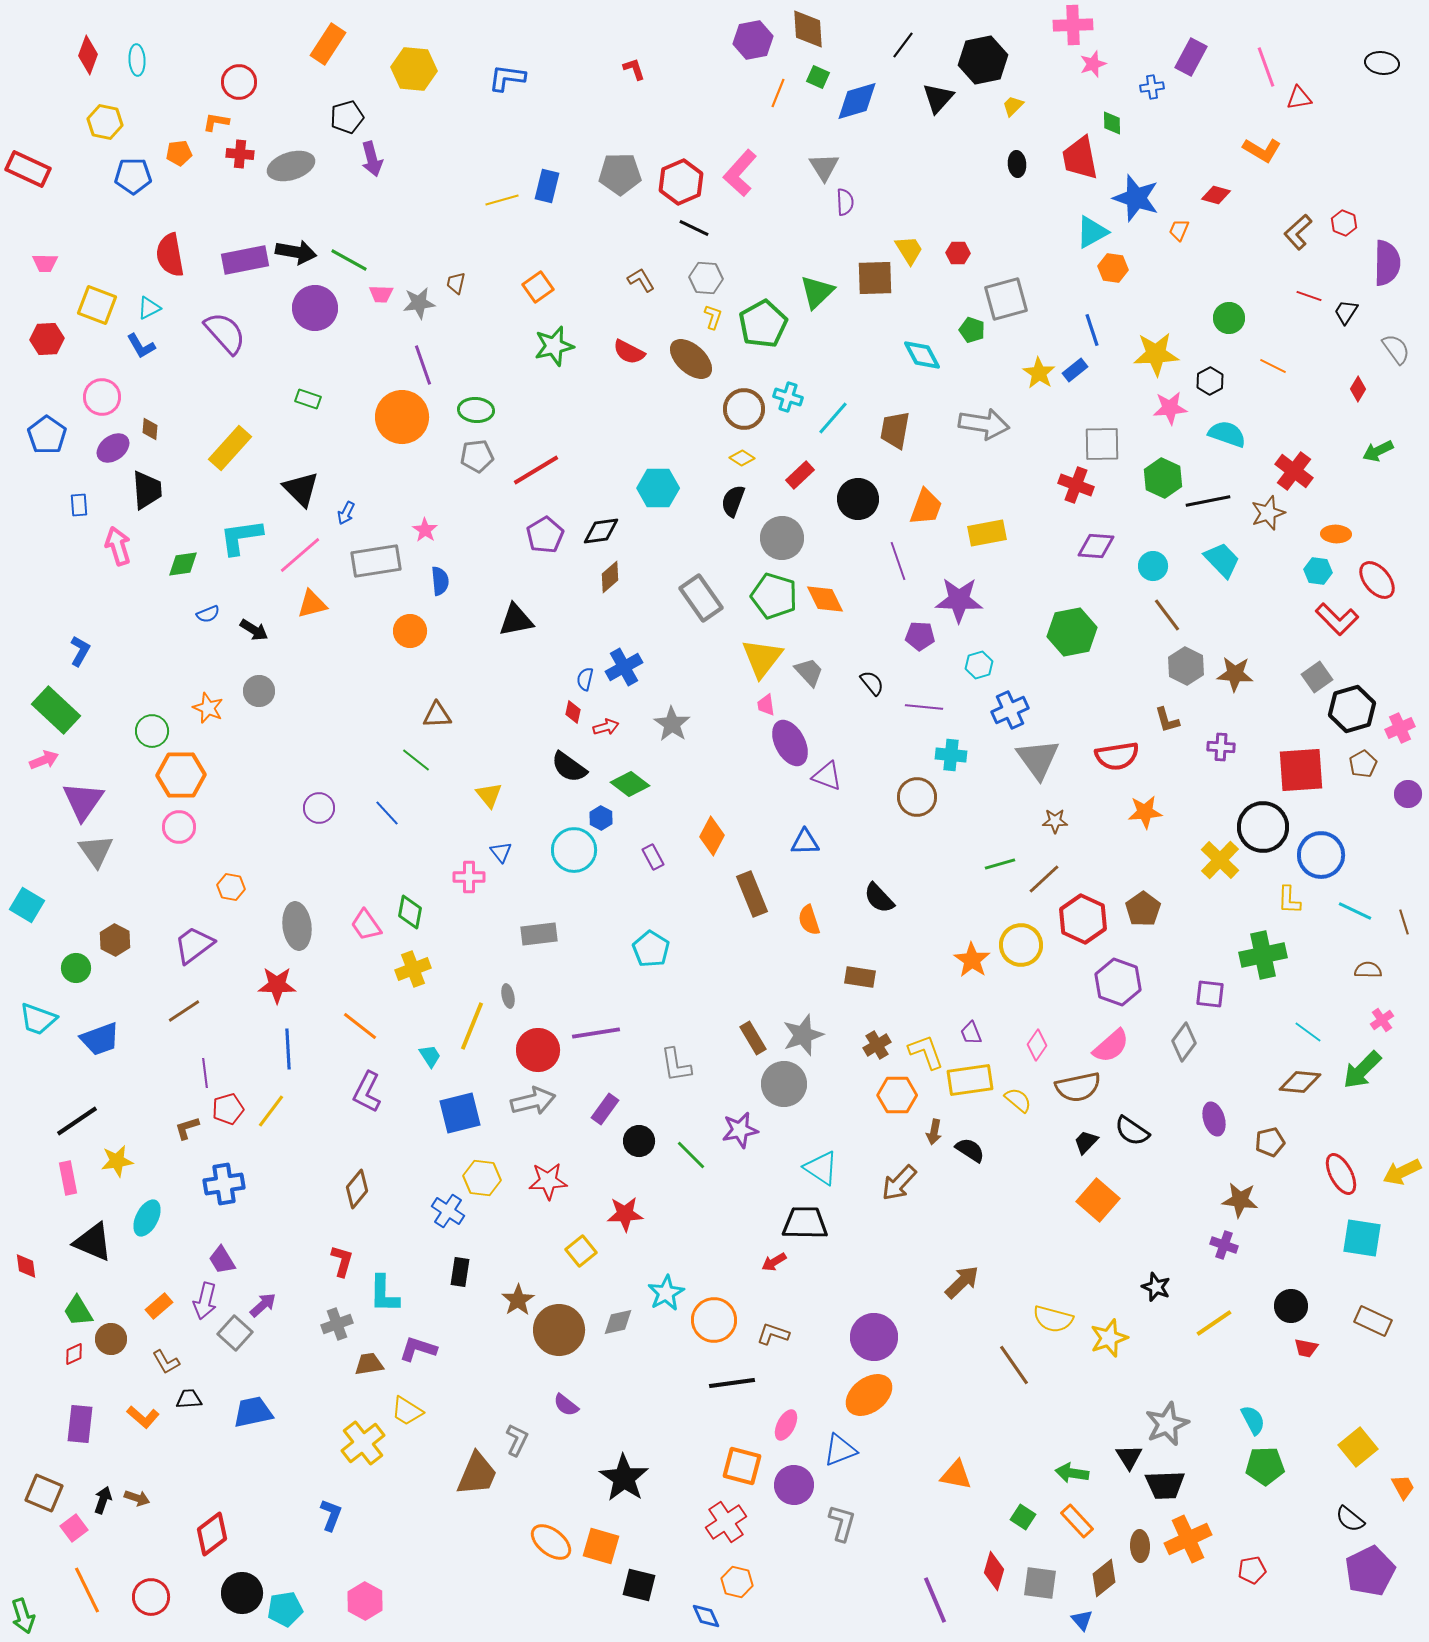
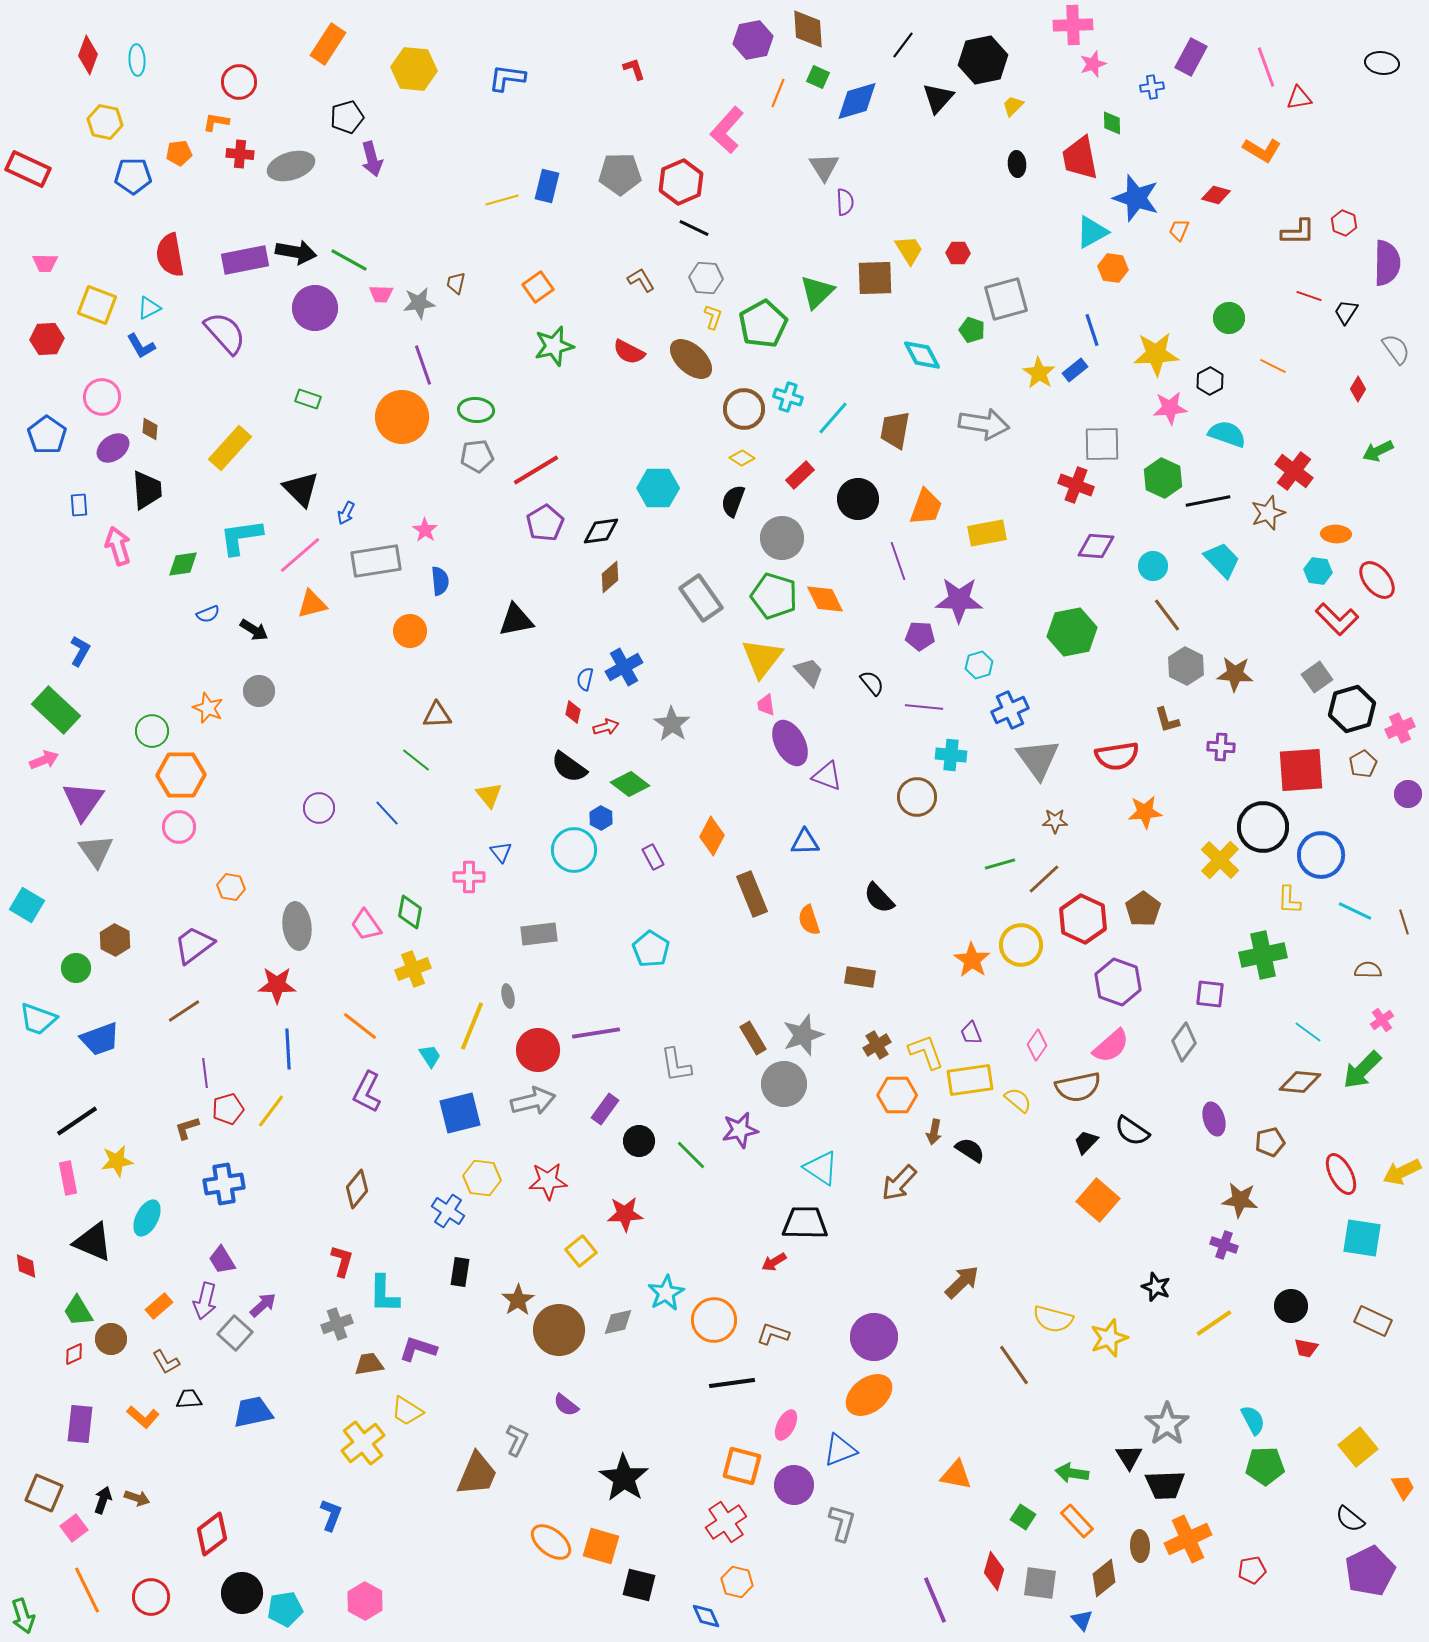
pink L-shape at (740, 173): moved 13 px left, 43 px up
brown L-shape at (1298, 232): rotated 138 degrees counterclockwise
purple pentagon at (545, 535): moved 12 px up
gray star at (1167, 1424): rotated 12 degrees counterclockwise
